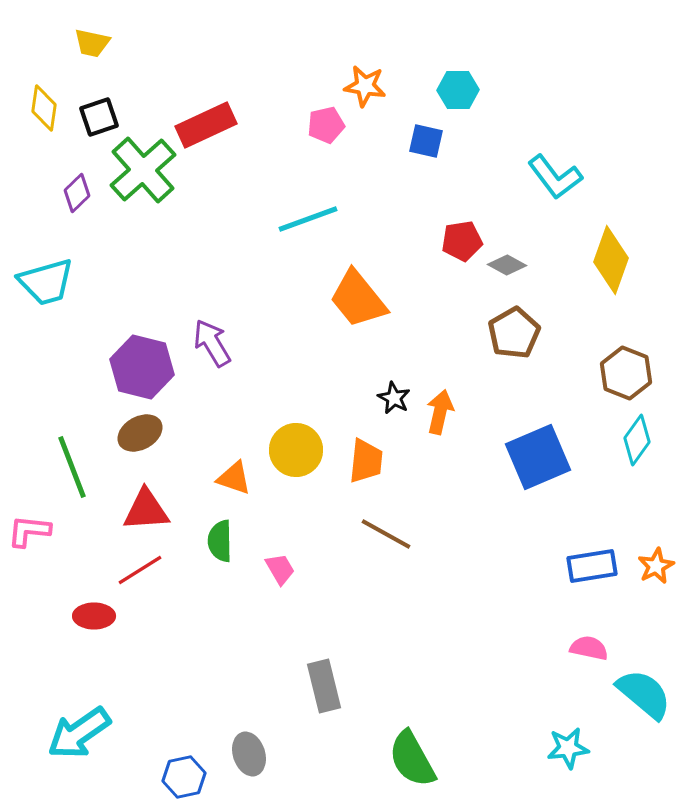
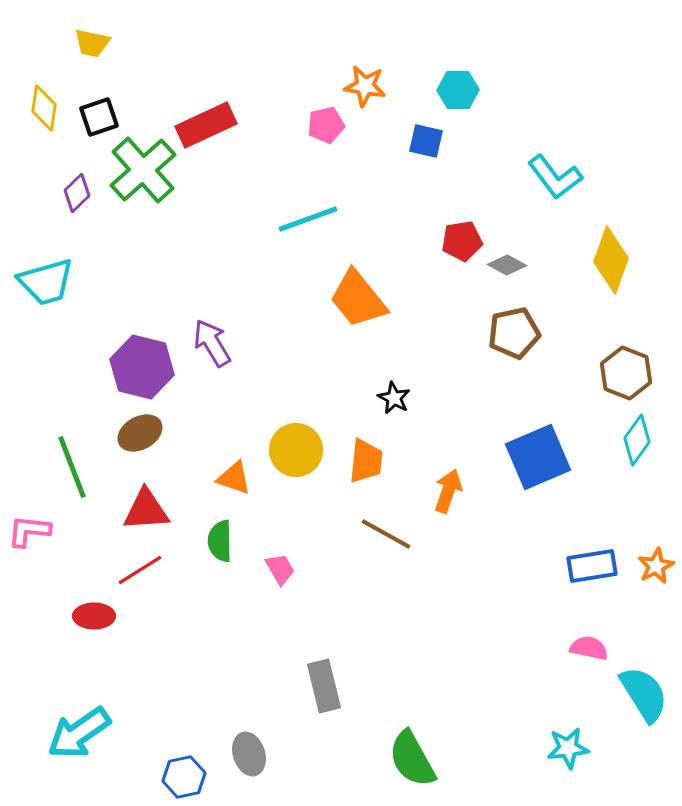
brown pentagon at (514, 333): rotated 18 degrees clockwise
orange arrow at (440, 412): moved 8 px right, 79 px down; rotated 6 degrees clockwise
cyan semicircle at (644, 694): rotated 18 degrees clockwise
